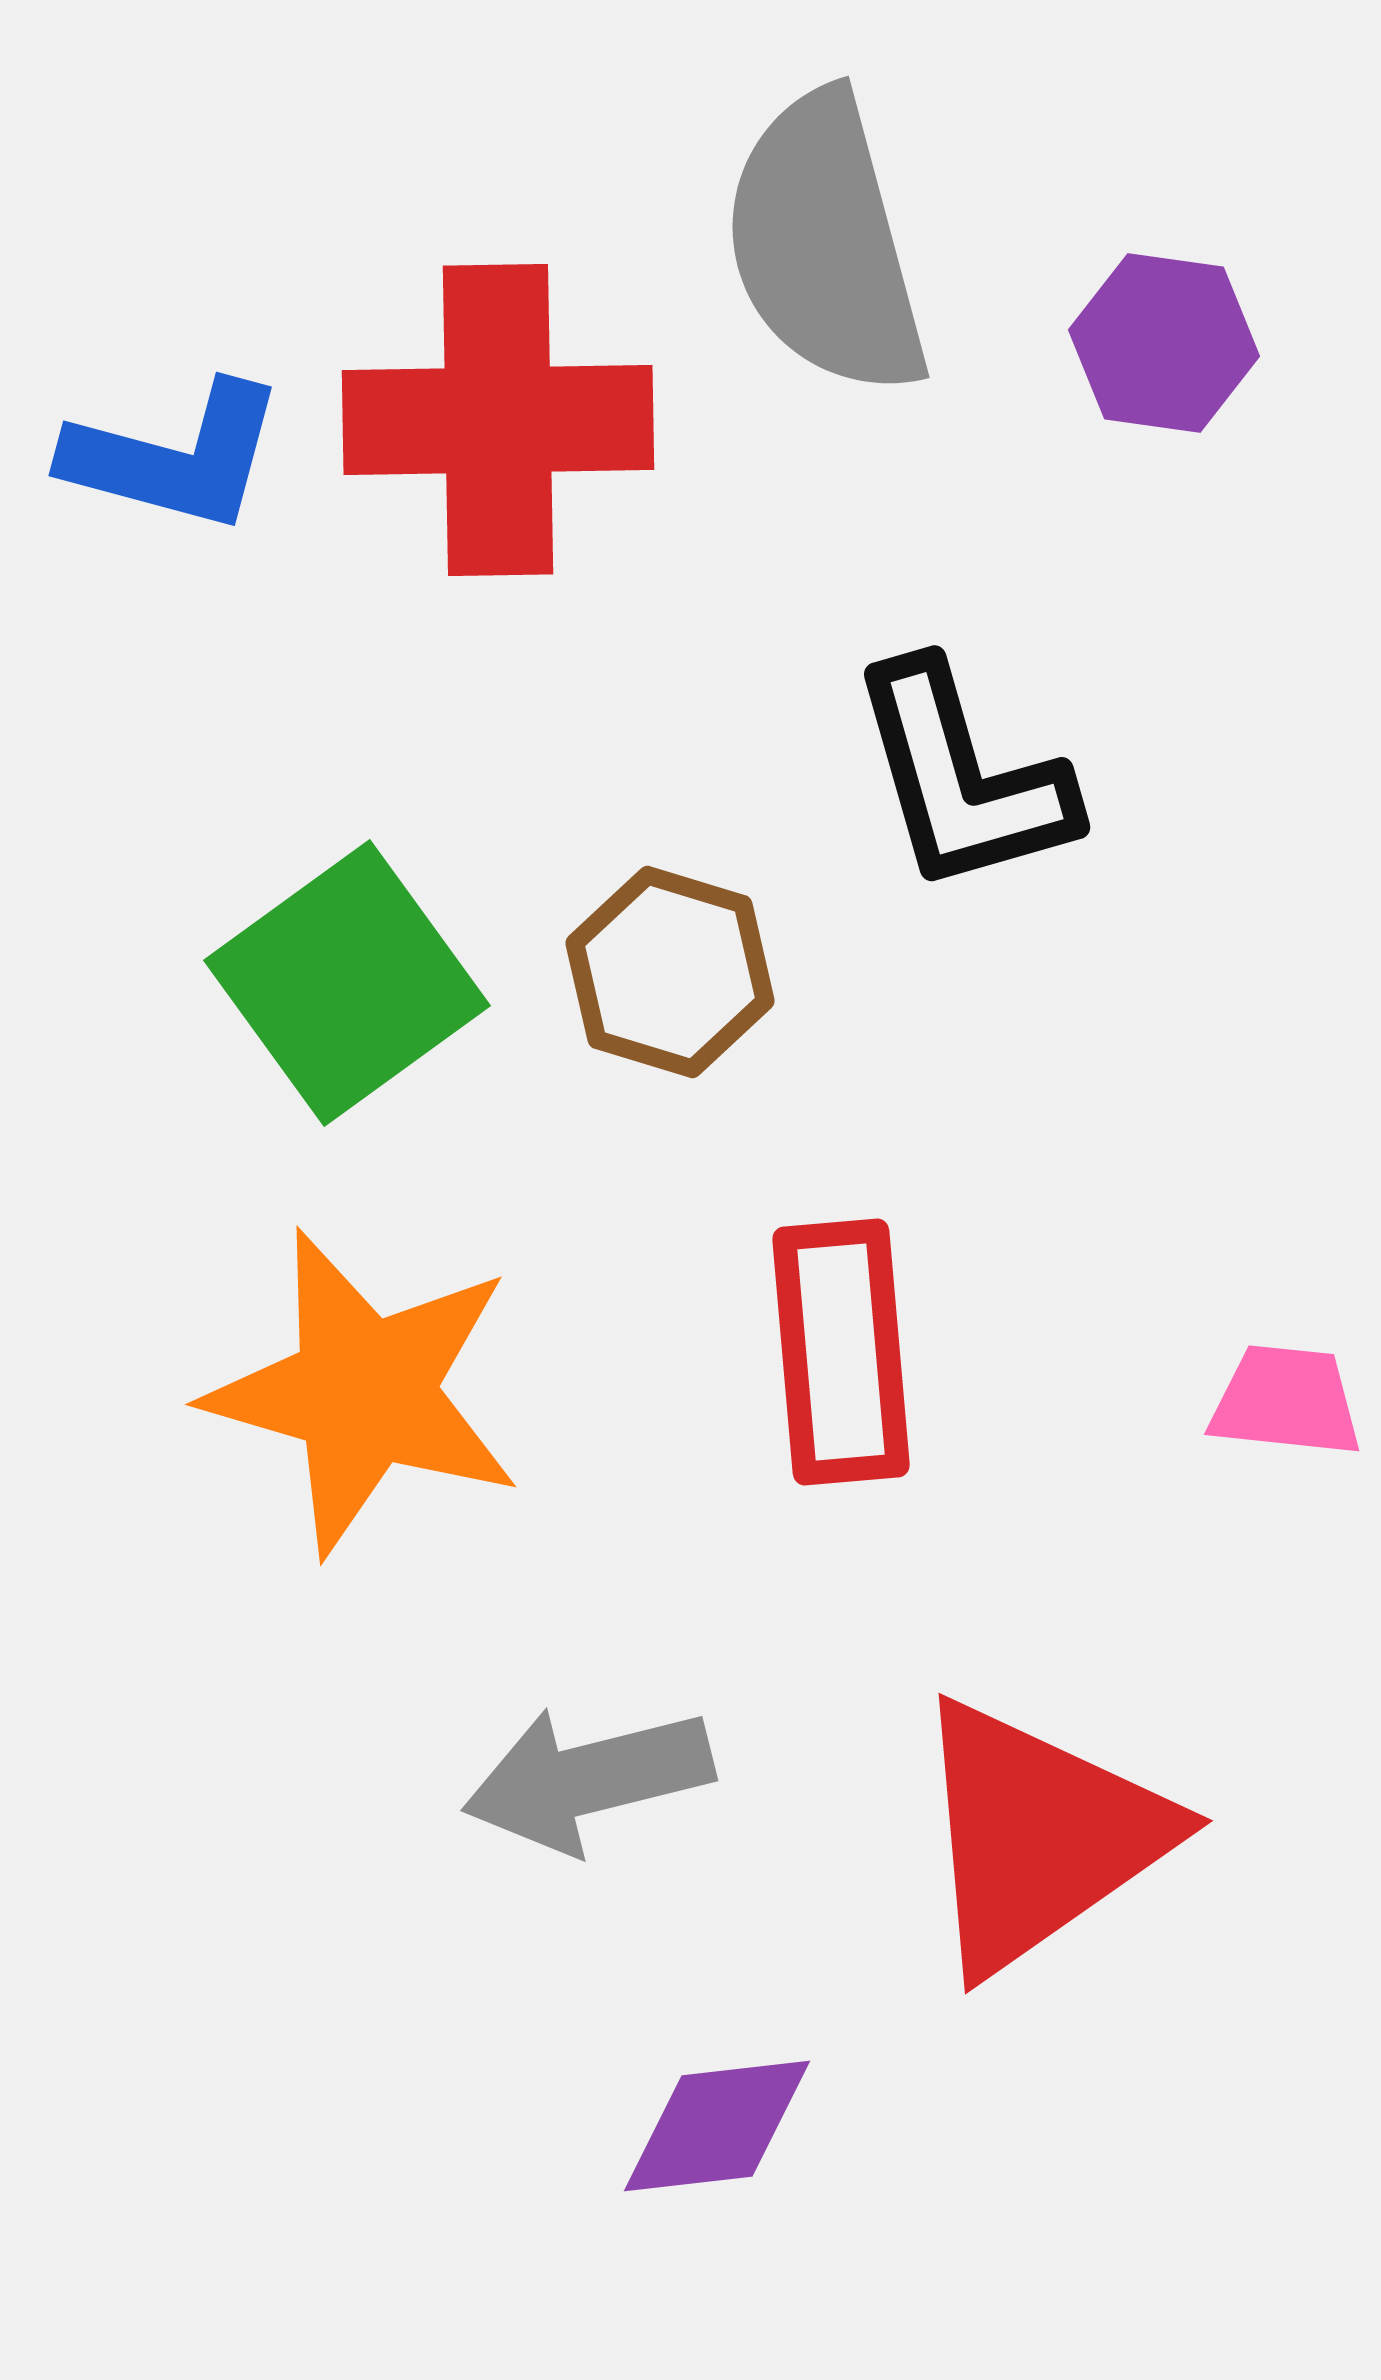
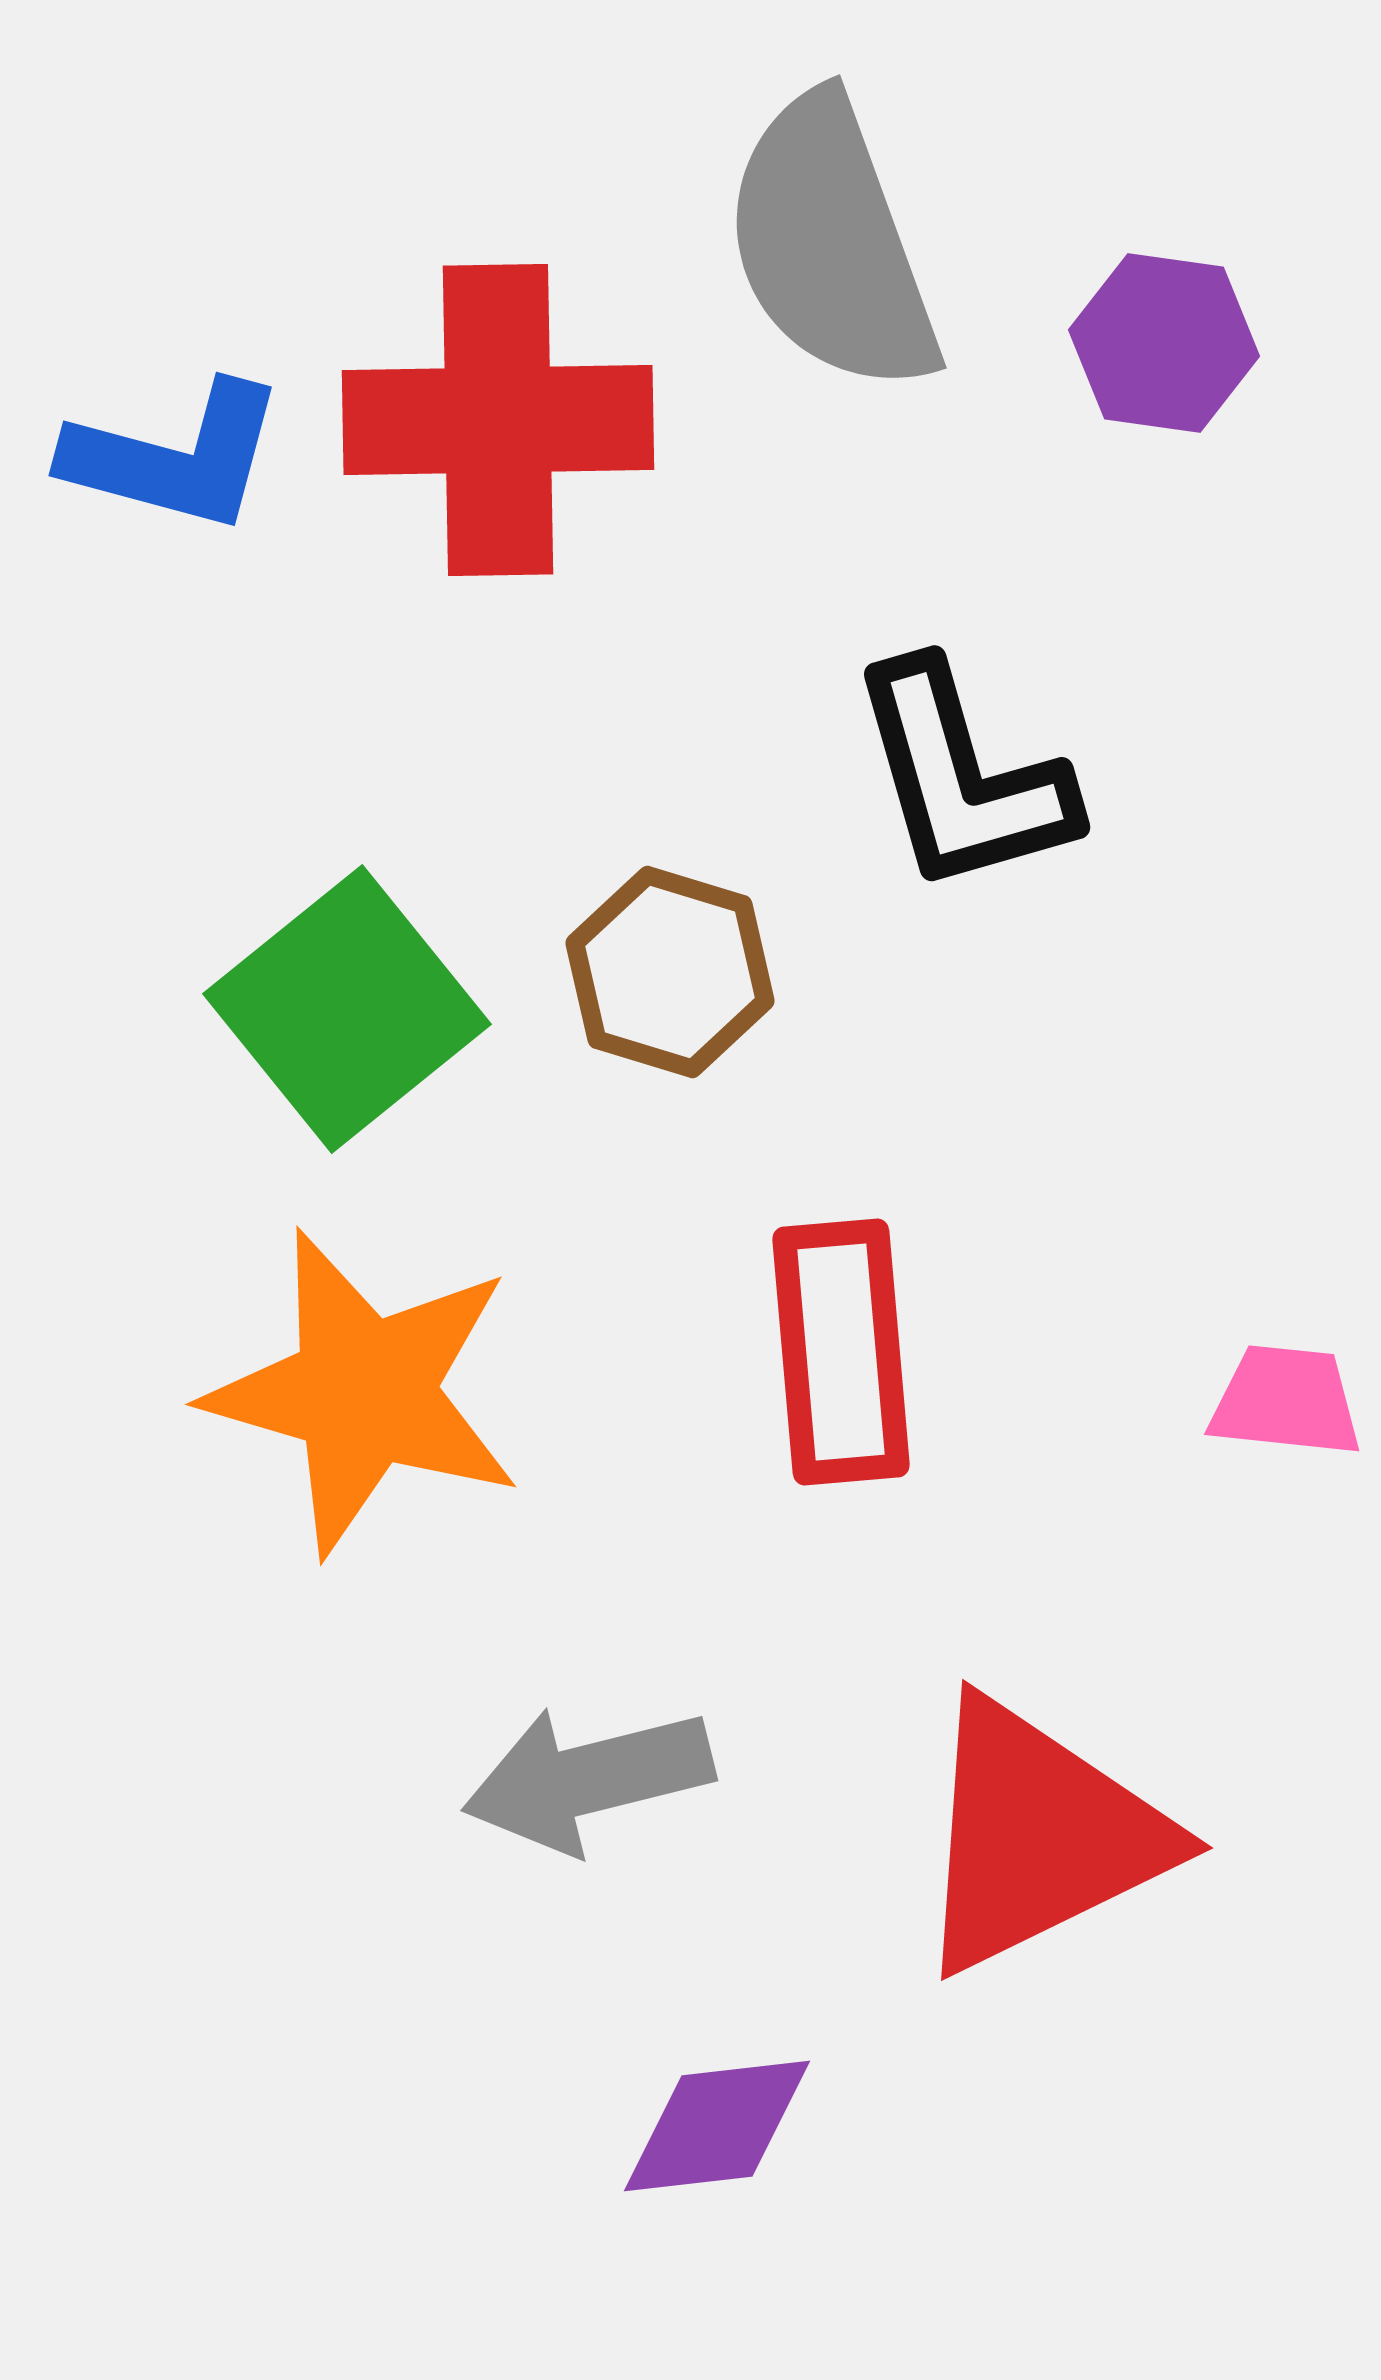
gray semicircle: moved 6 px right; rotated 5 degrees counterclockwise
green square: moved 26 px down; rotated 3 degrees counterclockwise
red triangle: rotated 9 degrees clockwise
